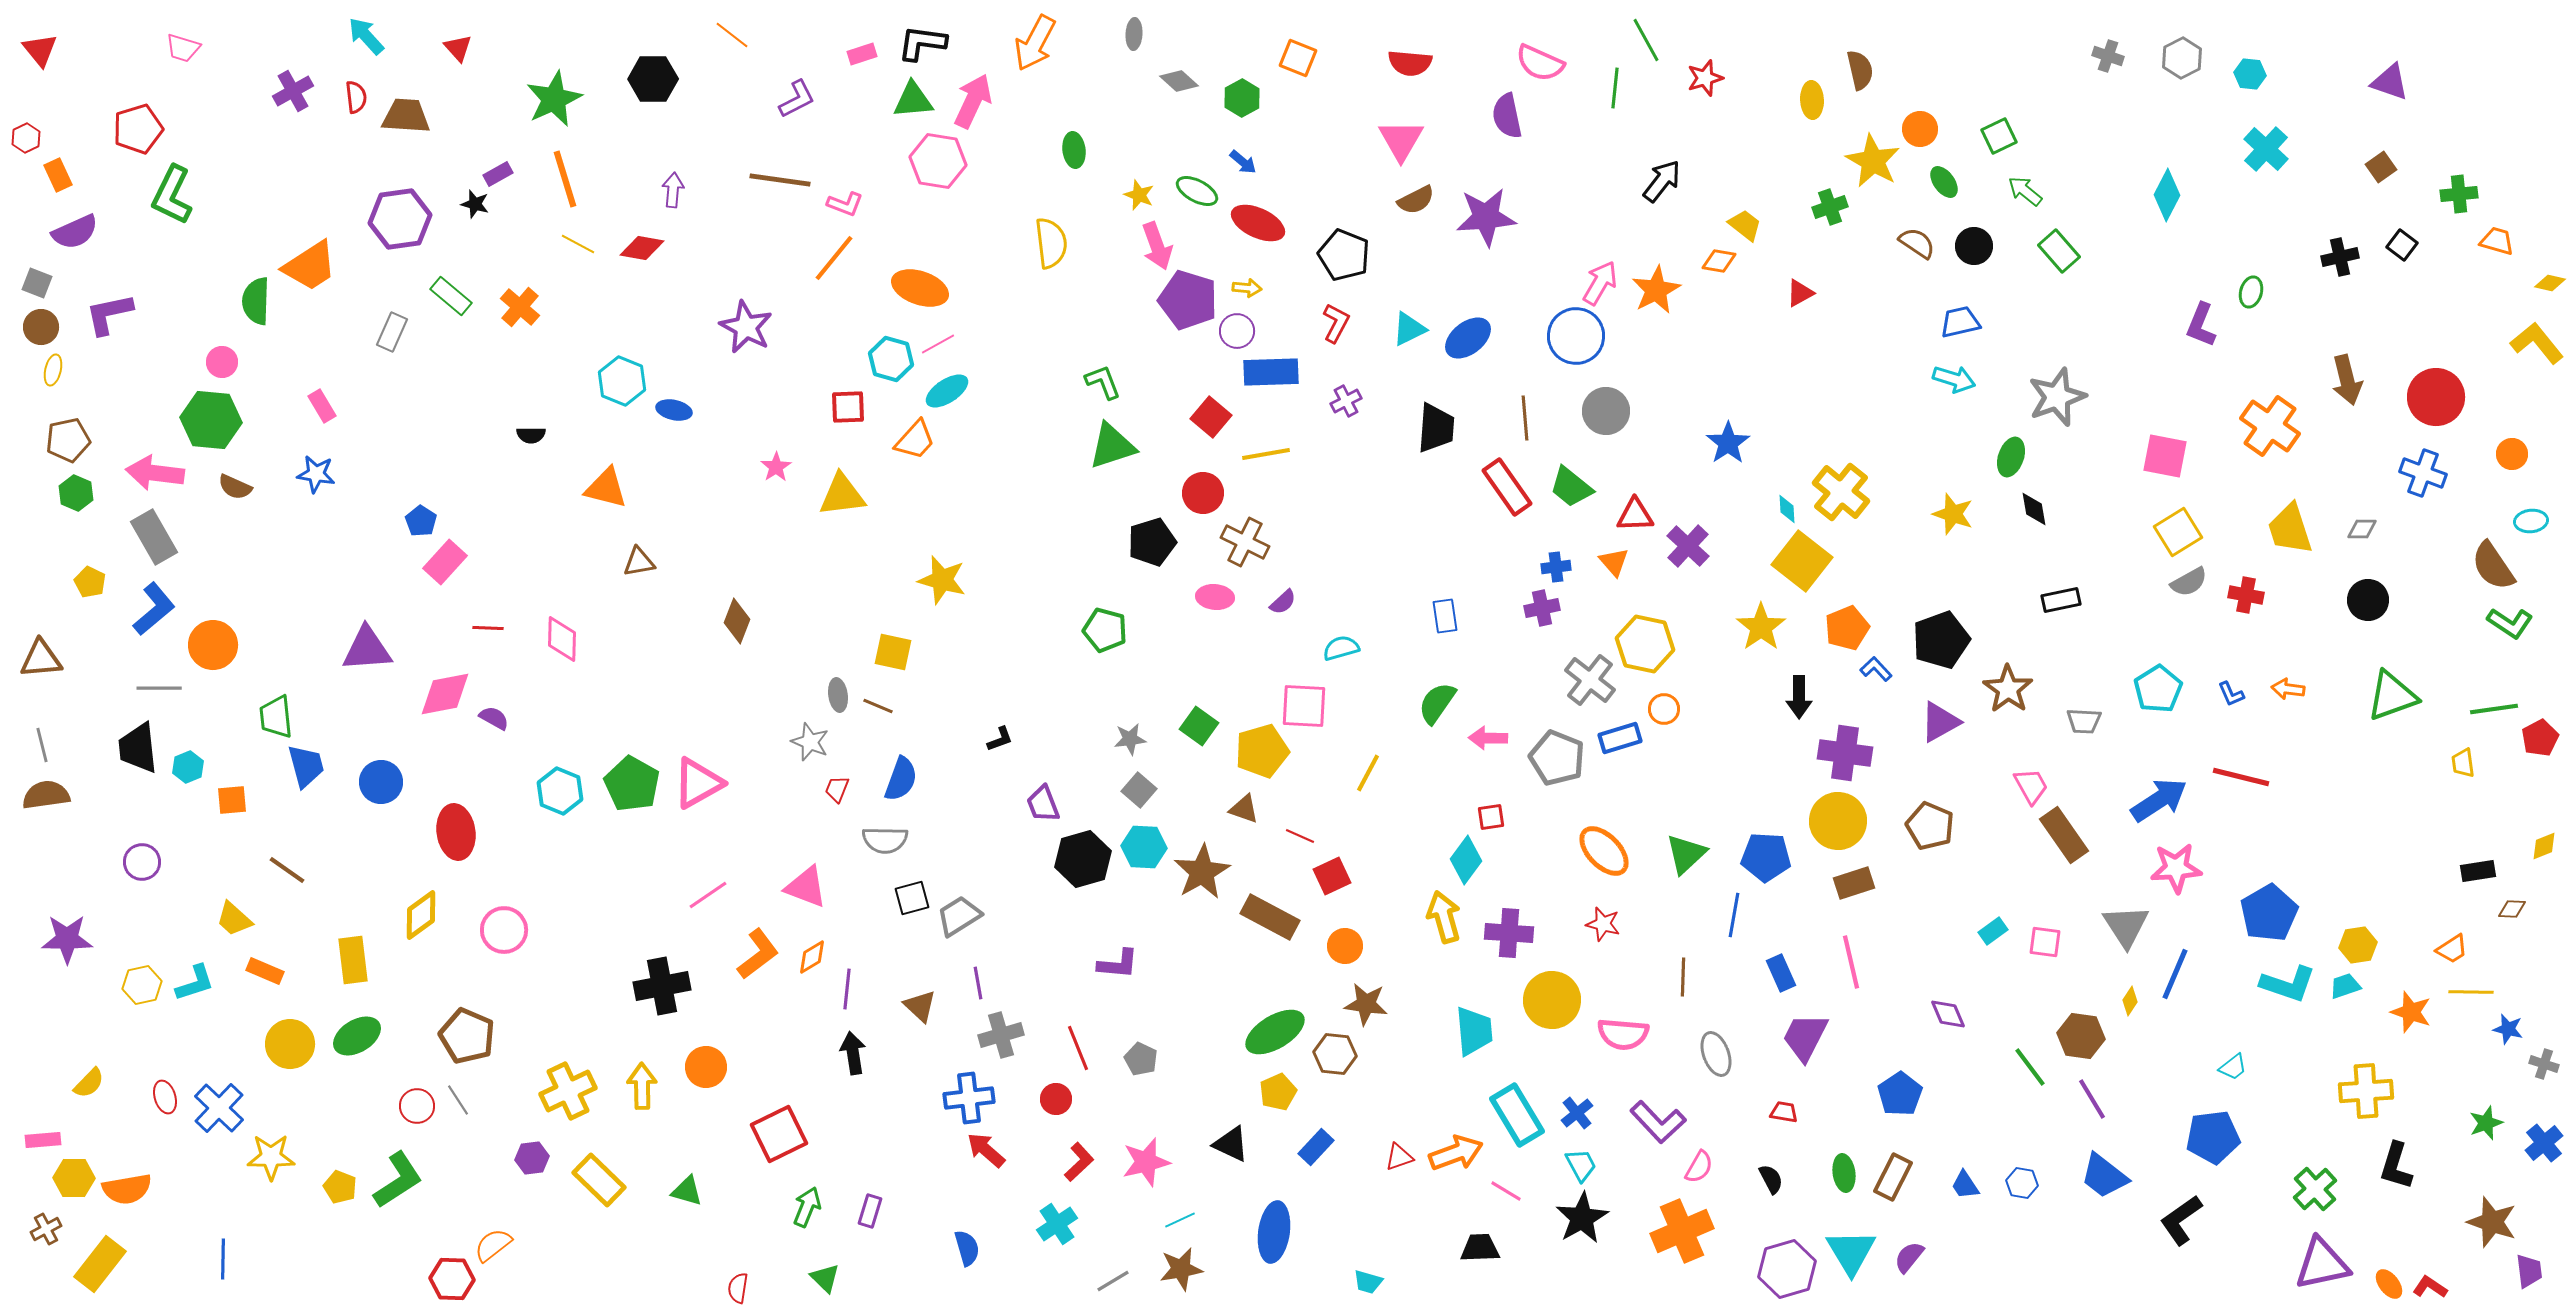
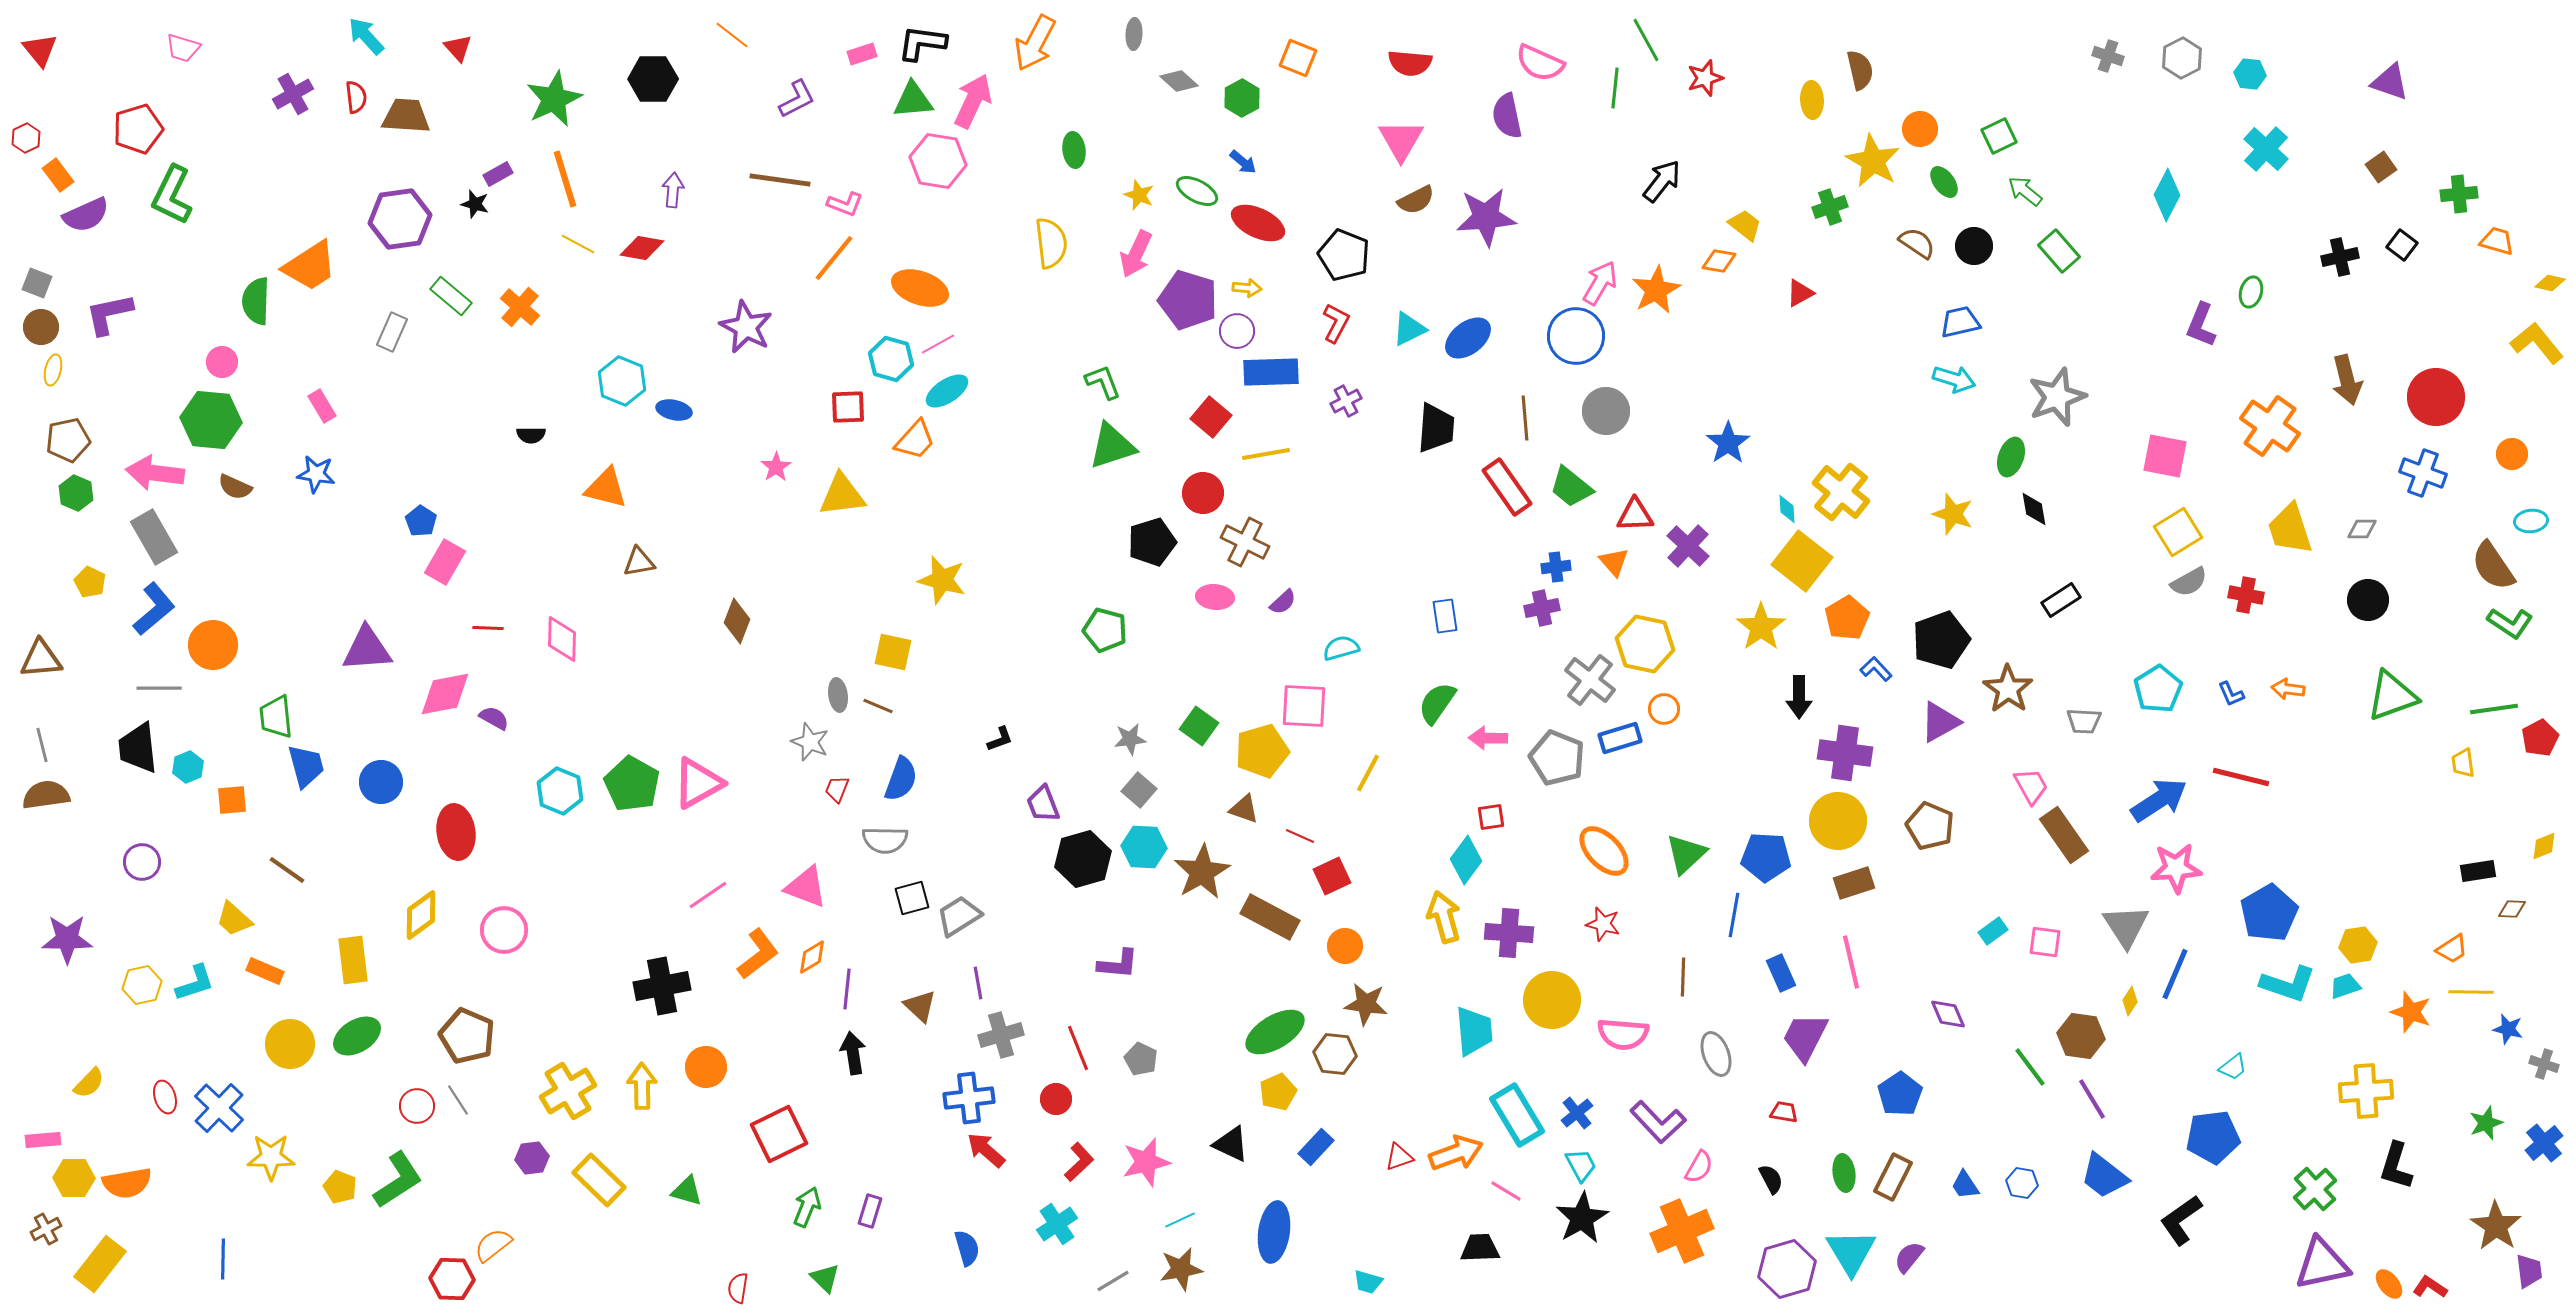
purple cross at (293, 91): moved 3 px down
orange rectangle at (58, 175): rotated 12 degrees counterclockwise
purple semicircle at (75, 232): moved 11 px right, 17 px up
pink arrow at (1157, 246): moved 21 px left, 8 px down; rotated 45 degrees clockwise
pink rectangle at (445, 562): rotated 12 degrees counterclockwise
black rectangle at (2061, 600): rotated 21 degrees counterclockwise
orange pentagon at (1847, 628): moved 10 px up; rotated 9 degrees counterclockwise
yellow cross at (568, 1091): rotated 6 degrees counterclockwise
orange semicircle at (127, 1189): moved 6 px up
brown star at (2492, 1222): moved 4 px right, 4 px down; rotated 15 degrees clockwise
